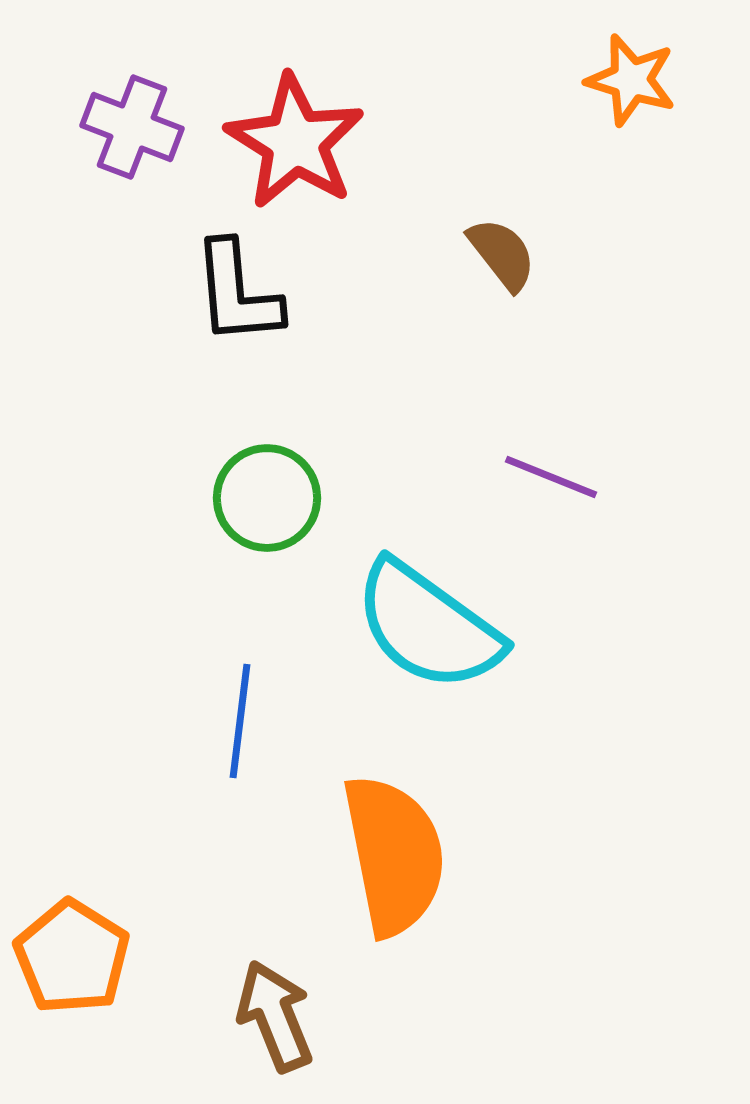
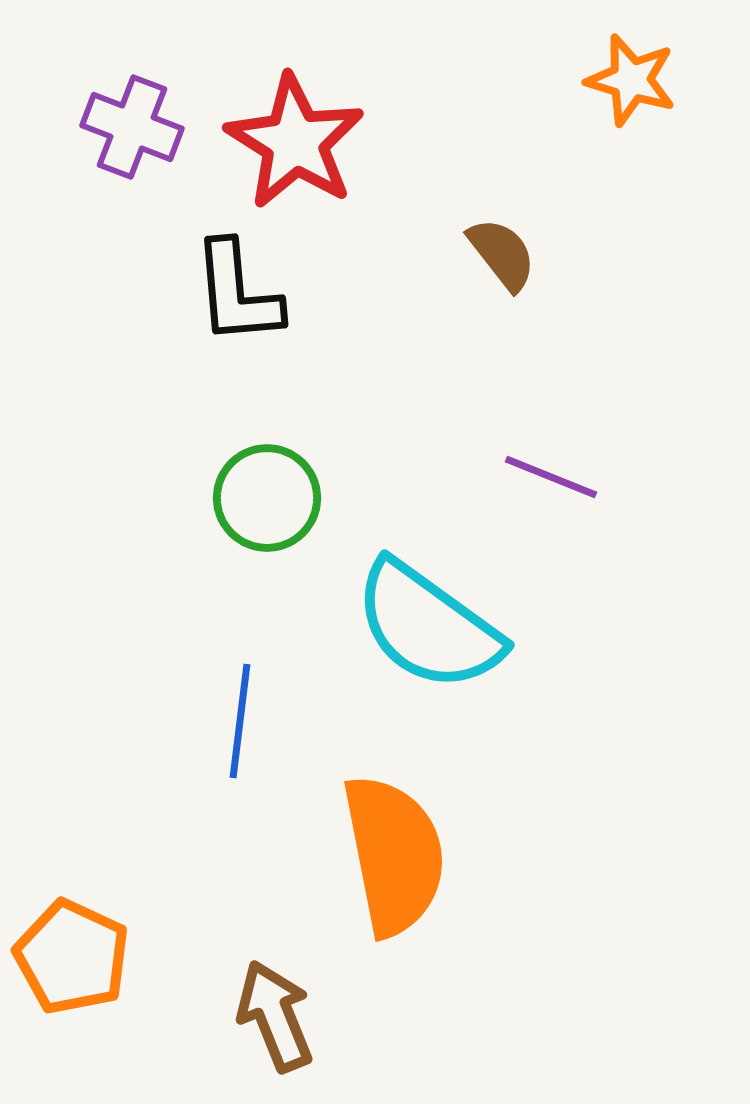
orange pentagon: rotated 7 degrees counterclockwise
